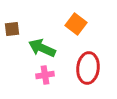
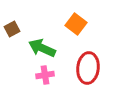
brown square: rotated 21 degrees counterclockwise
